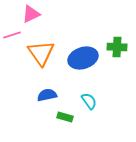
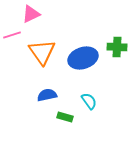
orange triangle: moved 1 px right, 1 px up
